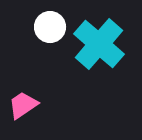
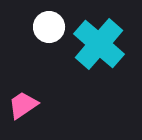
white circle: moved 1 px left
